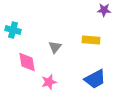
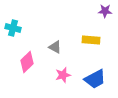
purple star: moved 1 px right, 1 px down
cyan cross: moved 2 px up
gray triangle: rotated 40 degrees counterclockwise
pink diamond: rotated 55 degrees clockwise
pink star: moved 14 px right, 7 px up
